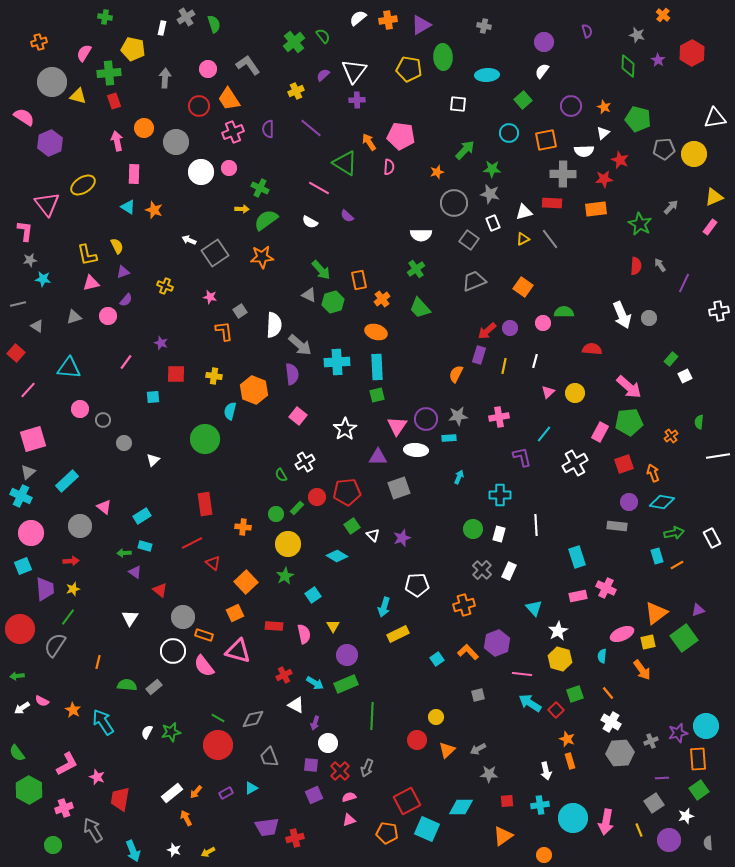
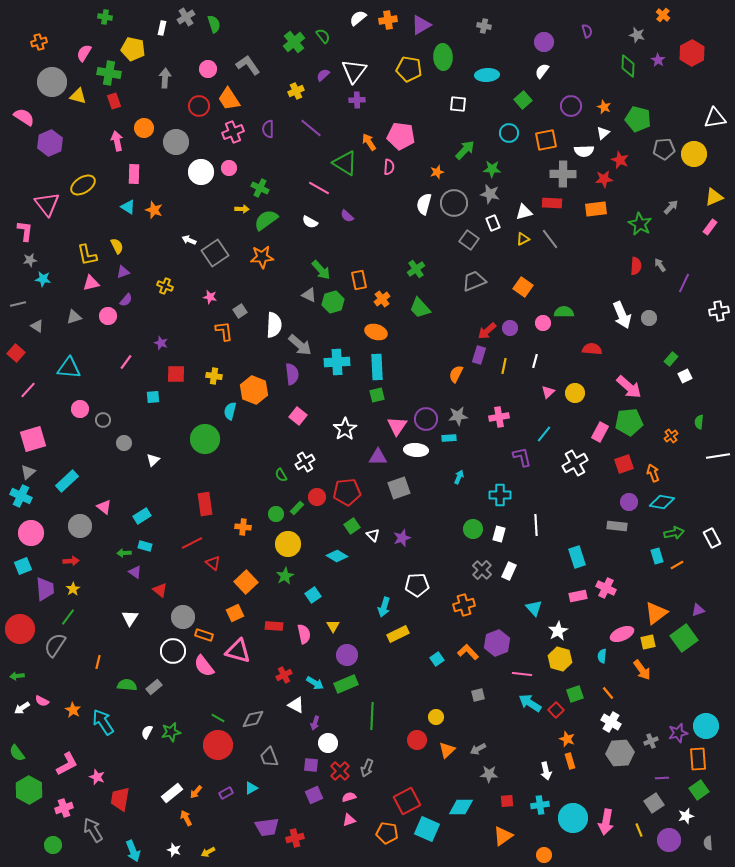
green cross at (109, 73): rotated 15 degrees clockwise
white semicircle at (421, 235): moved 3 px right, 31 px up; rotated 105 degrees clockwise
yellow star at (73, 589): rotated 16 degrees counterclockwise
